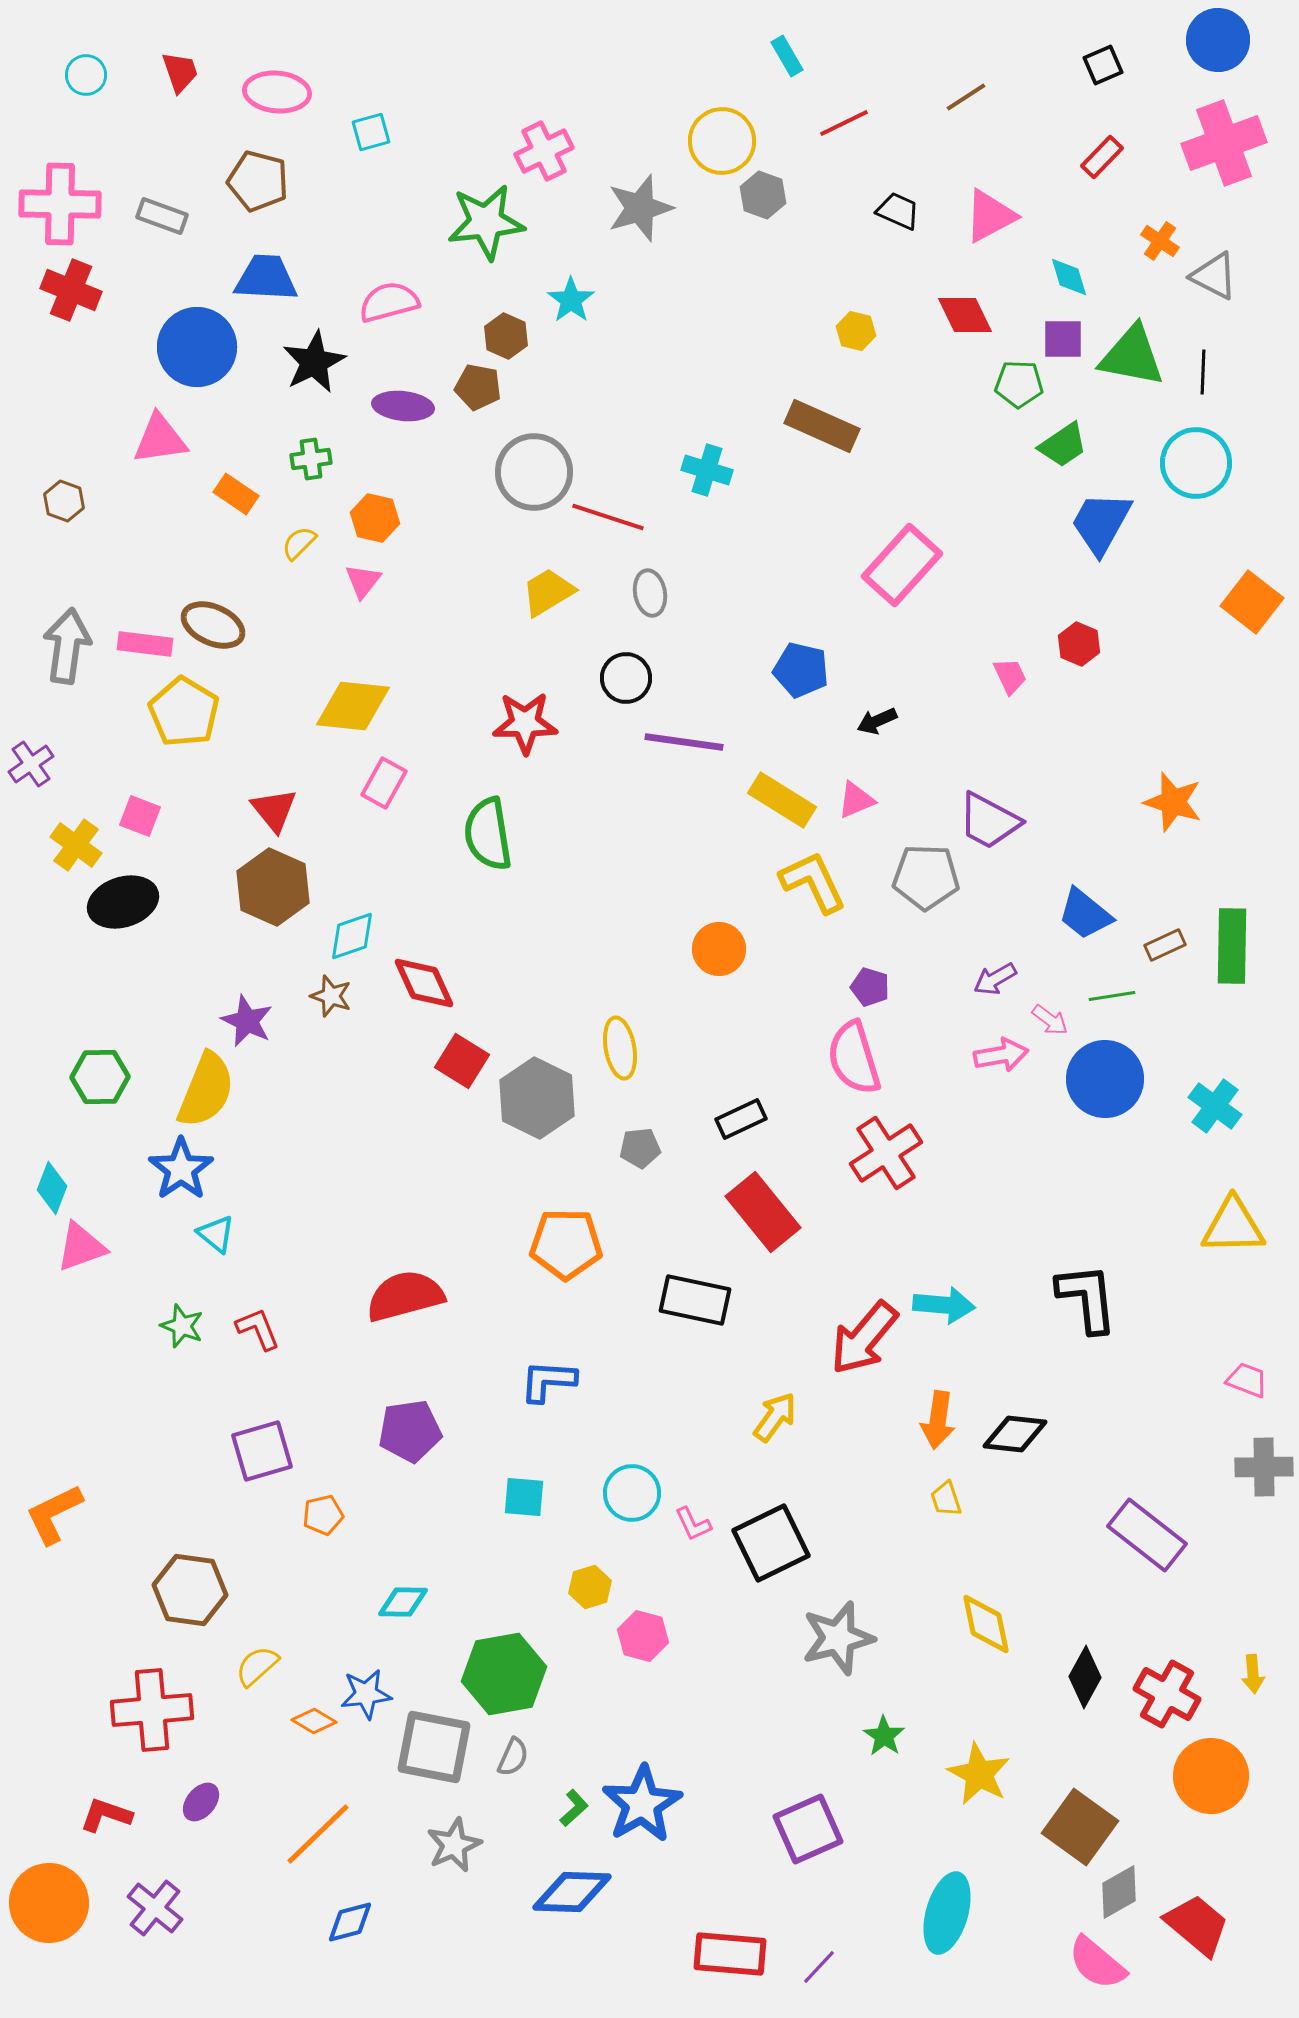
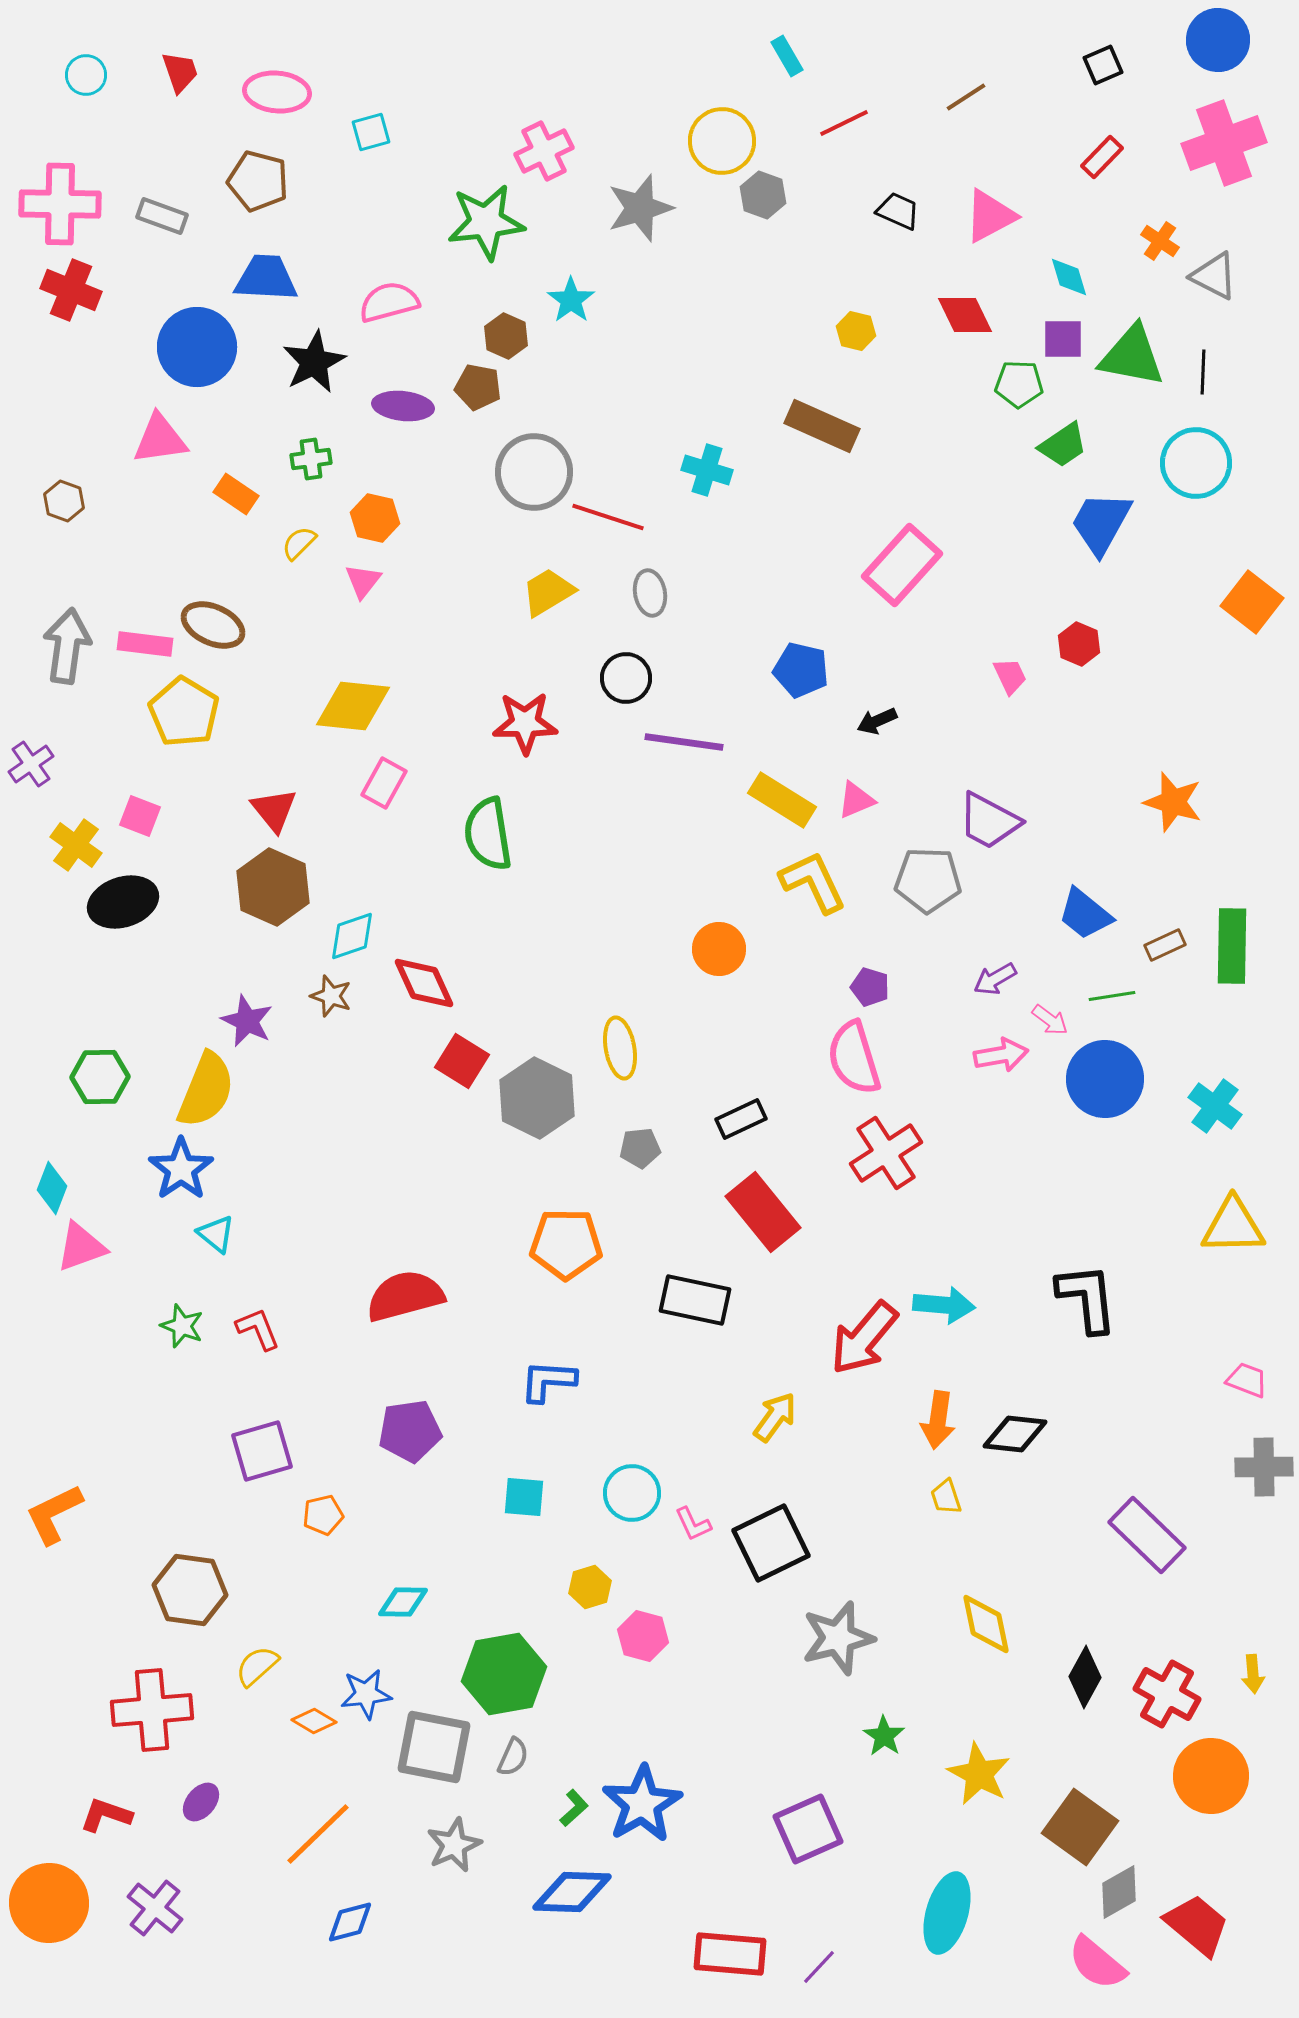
gray pentagon at (926, 877): moved 2 px right, 3 px down
yellow trapezoid at (946, 1499): moved 2 px up
purple rectangle at (1147, 1535): rotated 6 degrees clockwise
